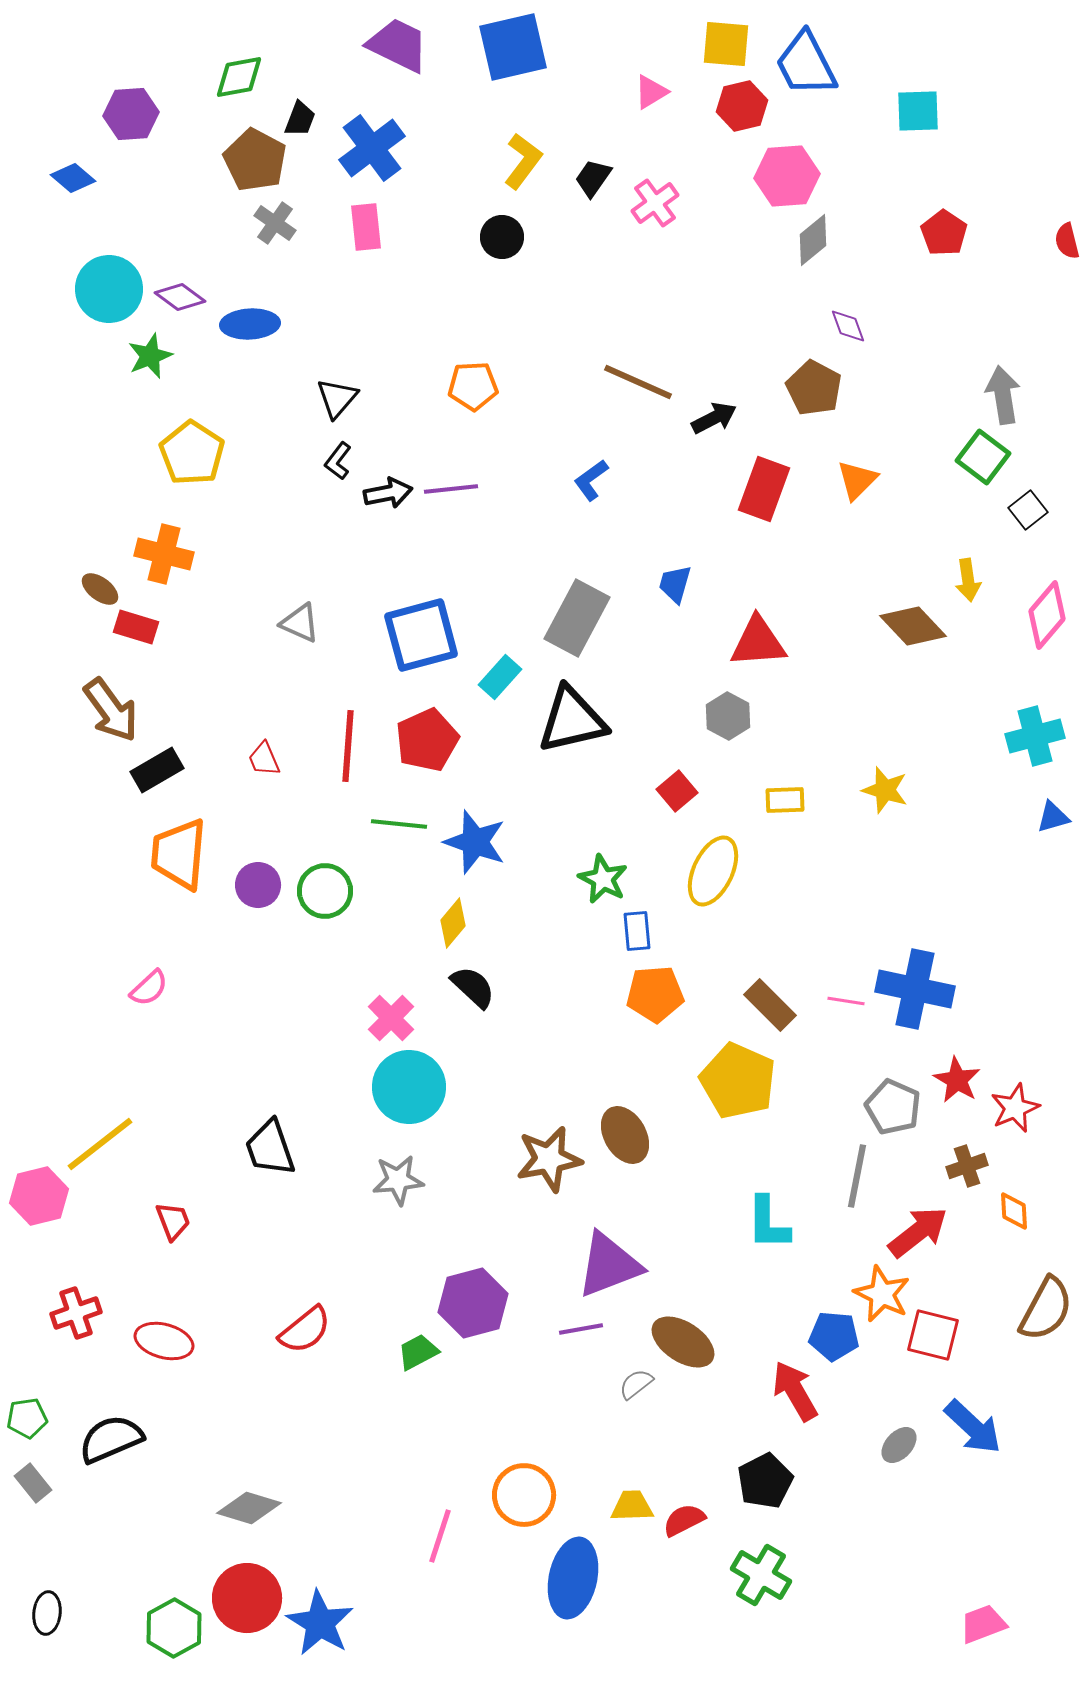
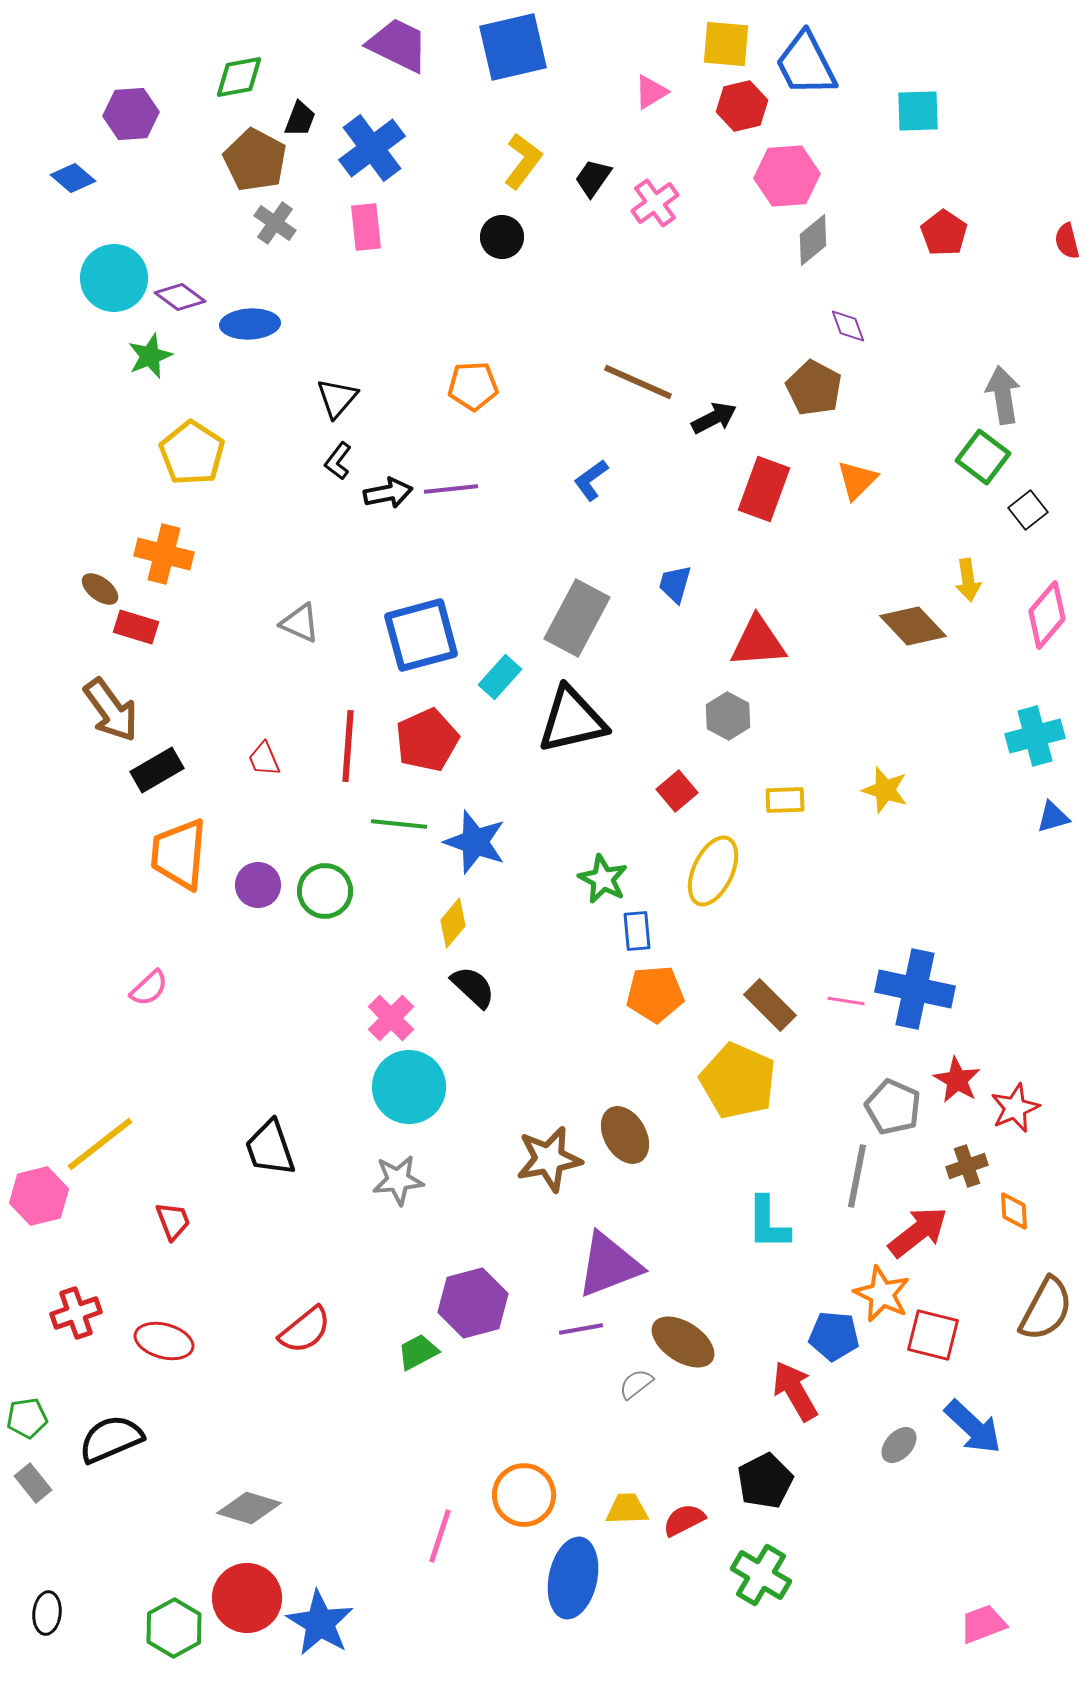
cyan circle at (109, 289): moved 5 px right, 11 px up
yellow trapezoid at (632, 1506): moved 5 px left, 3 px down
